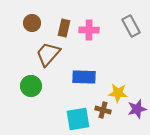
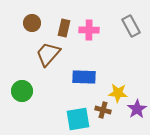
green circle: moved 9 px left, 5 px down
purple star: rotated 18 degrees counterclockwise
